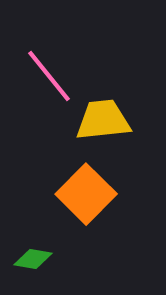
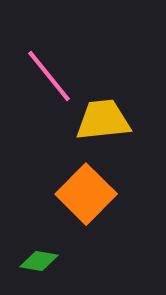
green diamond: moved 6 px right, 2 px down
